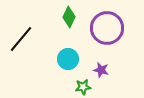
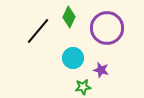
black line: moved 17 px right, 8 px up
cyan circle: moved 5 px right, 1 px up
